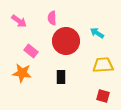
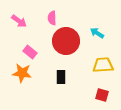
pink rectangle: moved 1 px left, 1 px down
red square: moved 1 px left, 1 px up
